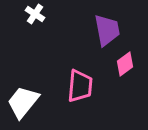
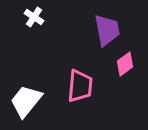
white cross: moved 1 px left, 3 px down
white trapezoid: moved 3 px right, 1 px up
